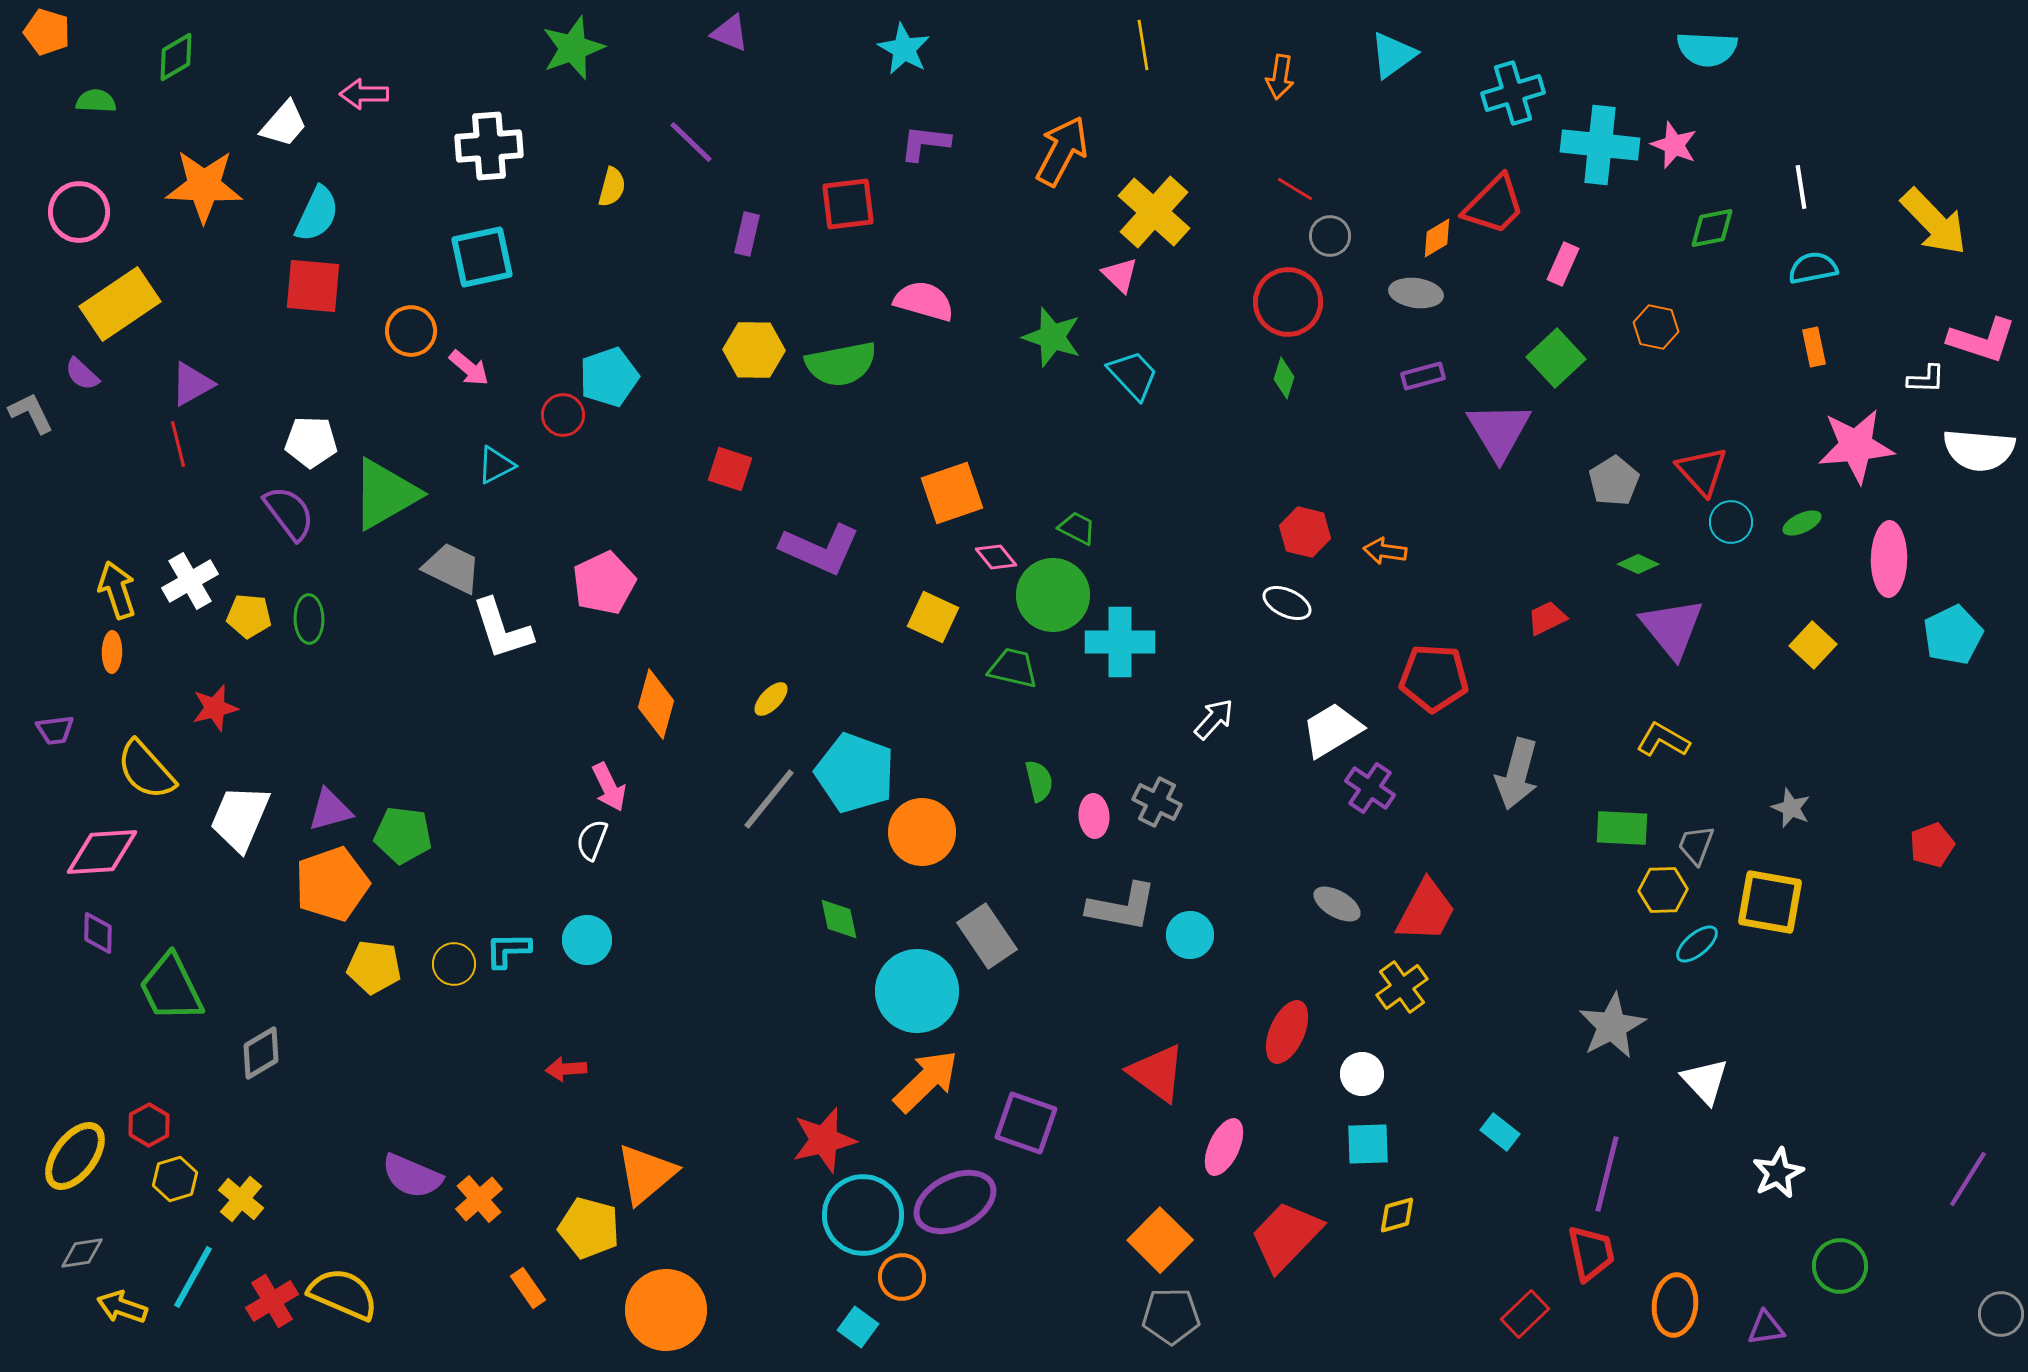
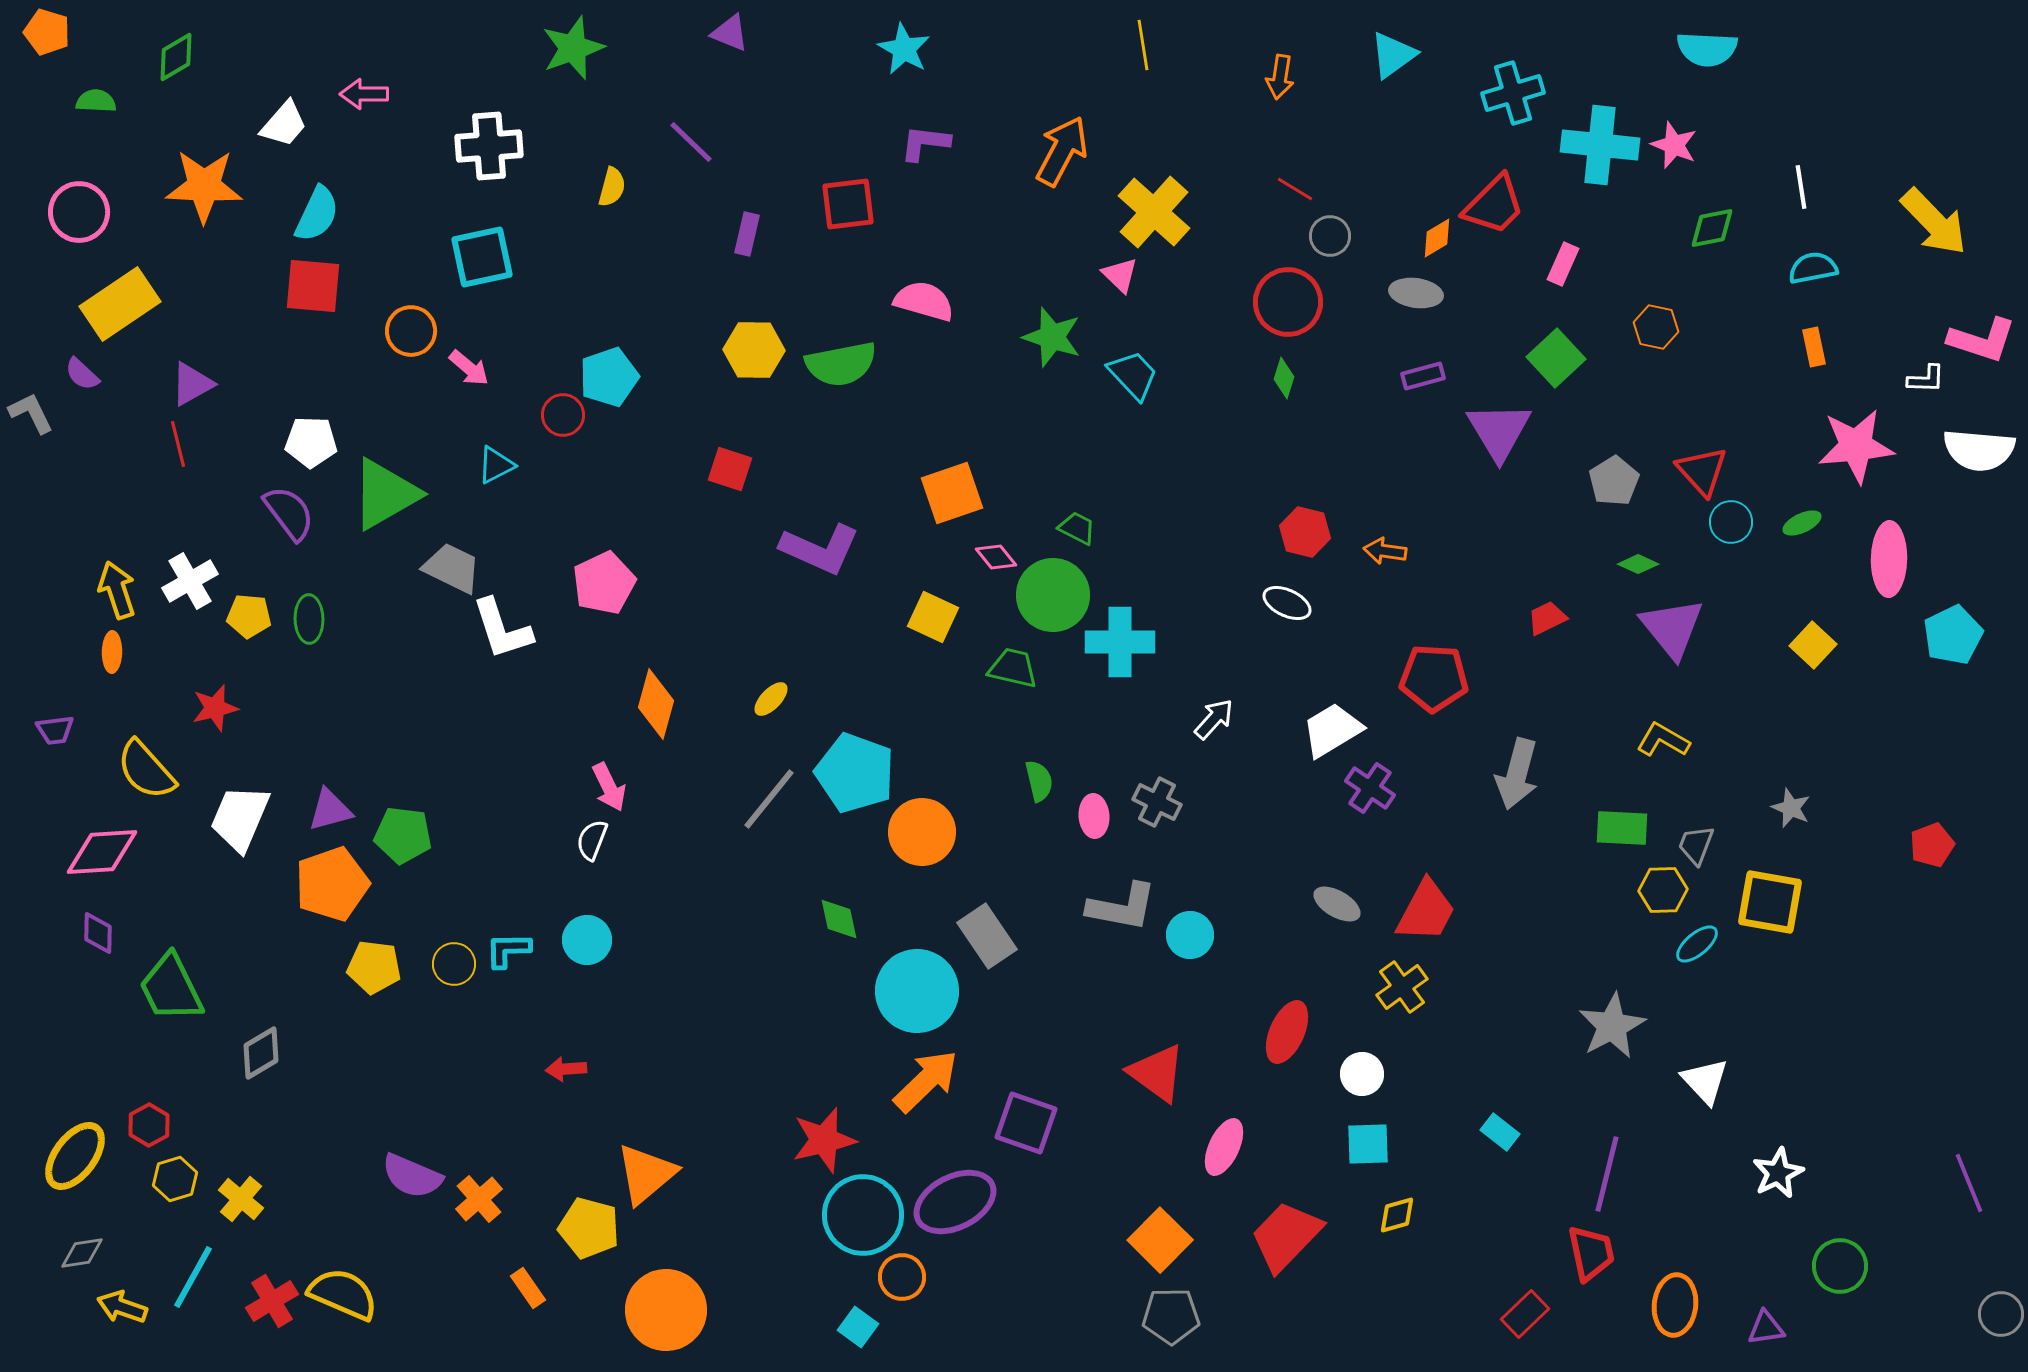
purple line at (1968, 1179): moved 1 px right, 4 px down; rotated 54 degrees counterclockwise
